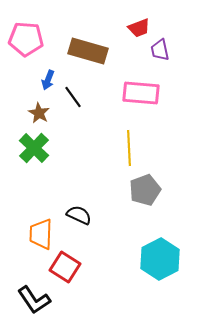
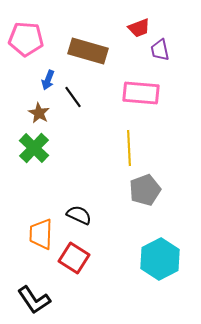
red square: moved 9 px right, 9 px up
